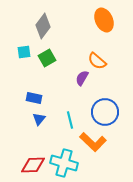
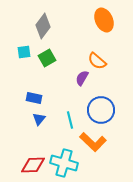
blue circle: moved 4 px left, 2 px up
